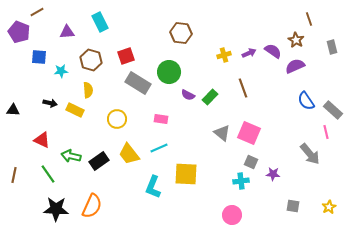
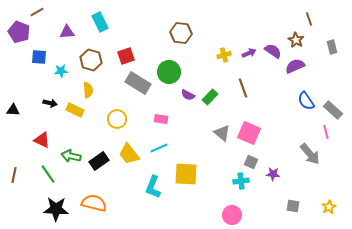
orange semicircle at (92, 206): moved 2 px right, 3 px up; rotated 100 degrees counterclockwise
